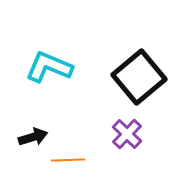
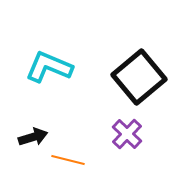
orange line: rotated 16 degrees clockwise
